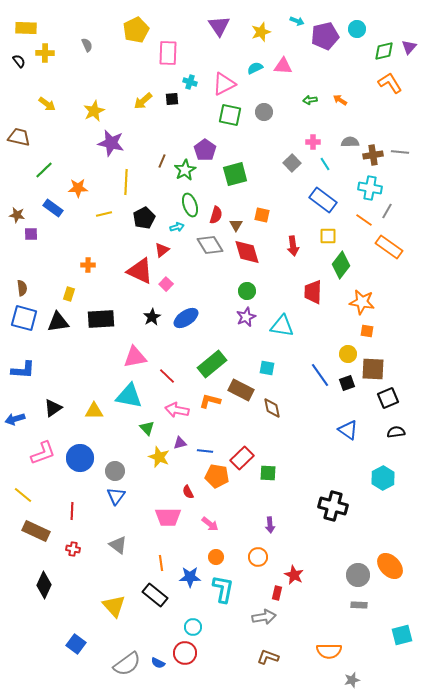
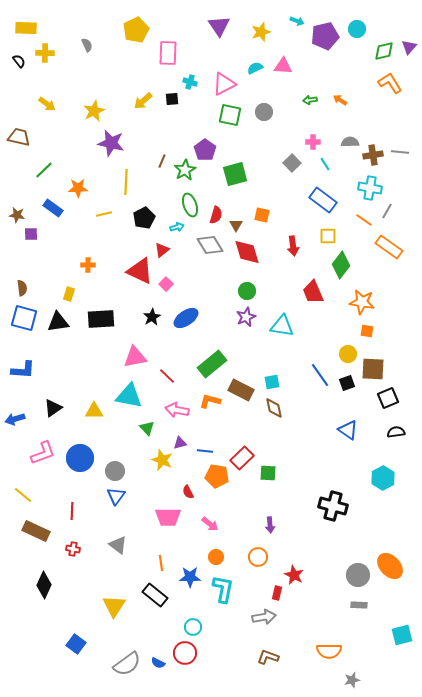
red trapezoid at (313, 292): rotated 25 degrees counterclockwise
cyan square at (267, 368): moved 5 px right, 14 px down; rotated 21 degrees counterclockwise
brown diamond at (272, 408): moved 2 px right
yellow star at (159, 457): moved 3 px right, 3 px down
yellow triangle at (114, 606): rotated 15 degrees clockwise
